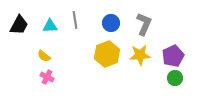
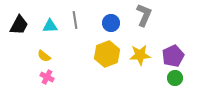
gray L-shape: moved 9 px up
